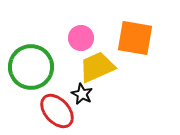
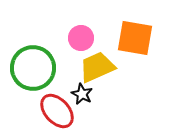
green circle: moved 2 px right, 1 px down
